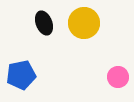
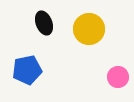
yellow circle: moved 5 px right, 6 px down
blue pentagon: moved 6 px right, 5 px up
